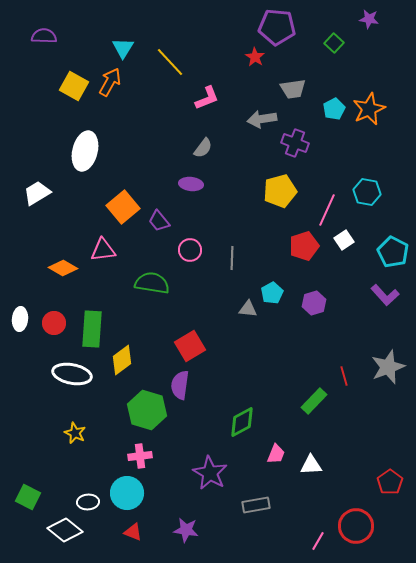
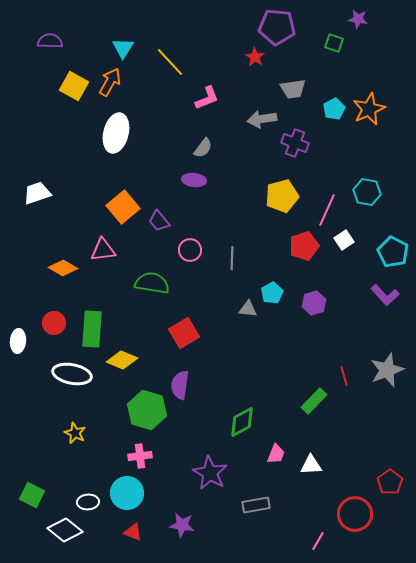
purple star at (369, 19): moved 11 px left
purple semicircle at (44, 36): moved 6 px right, 5 px down
green square at (334, 43): rotated 24 degrees counterclockwise
white ellipse at (85, 151): moved 31 px right, 18 px up
purple ellipse at (191, 184): moved 3 px right, 4 px up
yellow pentagon at (280, 191): moved 2 px right, 5 px down
white trapezoid at (37, 193): rotated 12 degrees clockwise
white ellipse at (20, 319): moved 2 px left, 22 px down
red square at (190, 346): moved 6 px left, 13 px up
yellow diamond at (122, 360): rotated 60 degrees clockwise
gray star at (388, 367): moved 1 px left, 3 px down
green square at (28, 497): moved 4 px right, 2 px up
red circle at (356, 526): moved 1 px left, 12 px up
purple star at (186, 530): moved 4 px left, 5 px up
